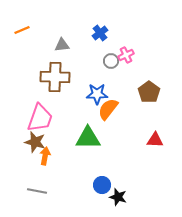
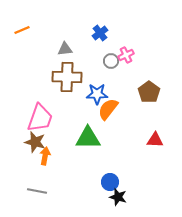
gray triangle: moved 3 px right, 4 px down
brown cross: moved 12 px right
blue circle: moved 8 px right, 3 px up
